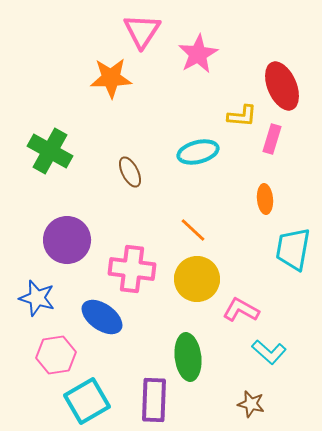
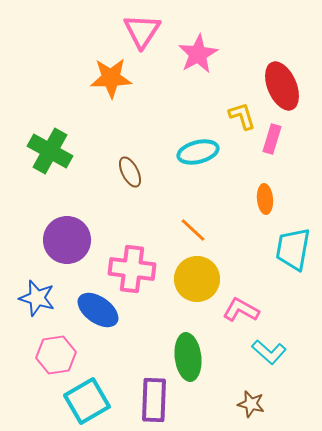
yellow L-shape: rotated 112 degrees counterclockwise
blue ellipse: moved 4 px left, 7 px up
